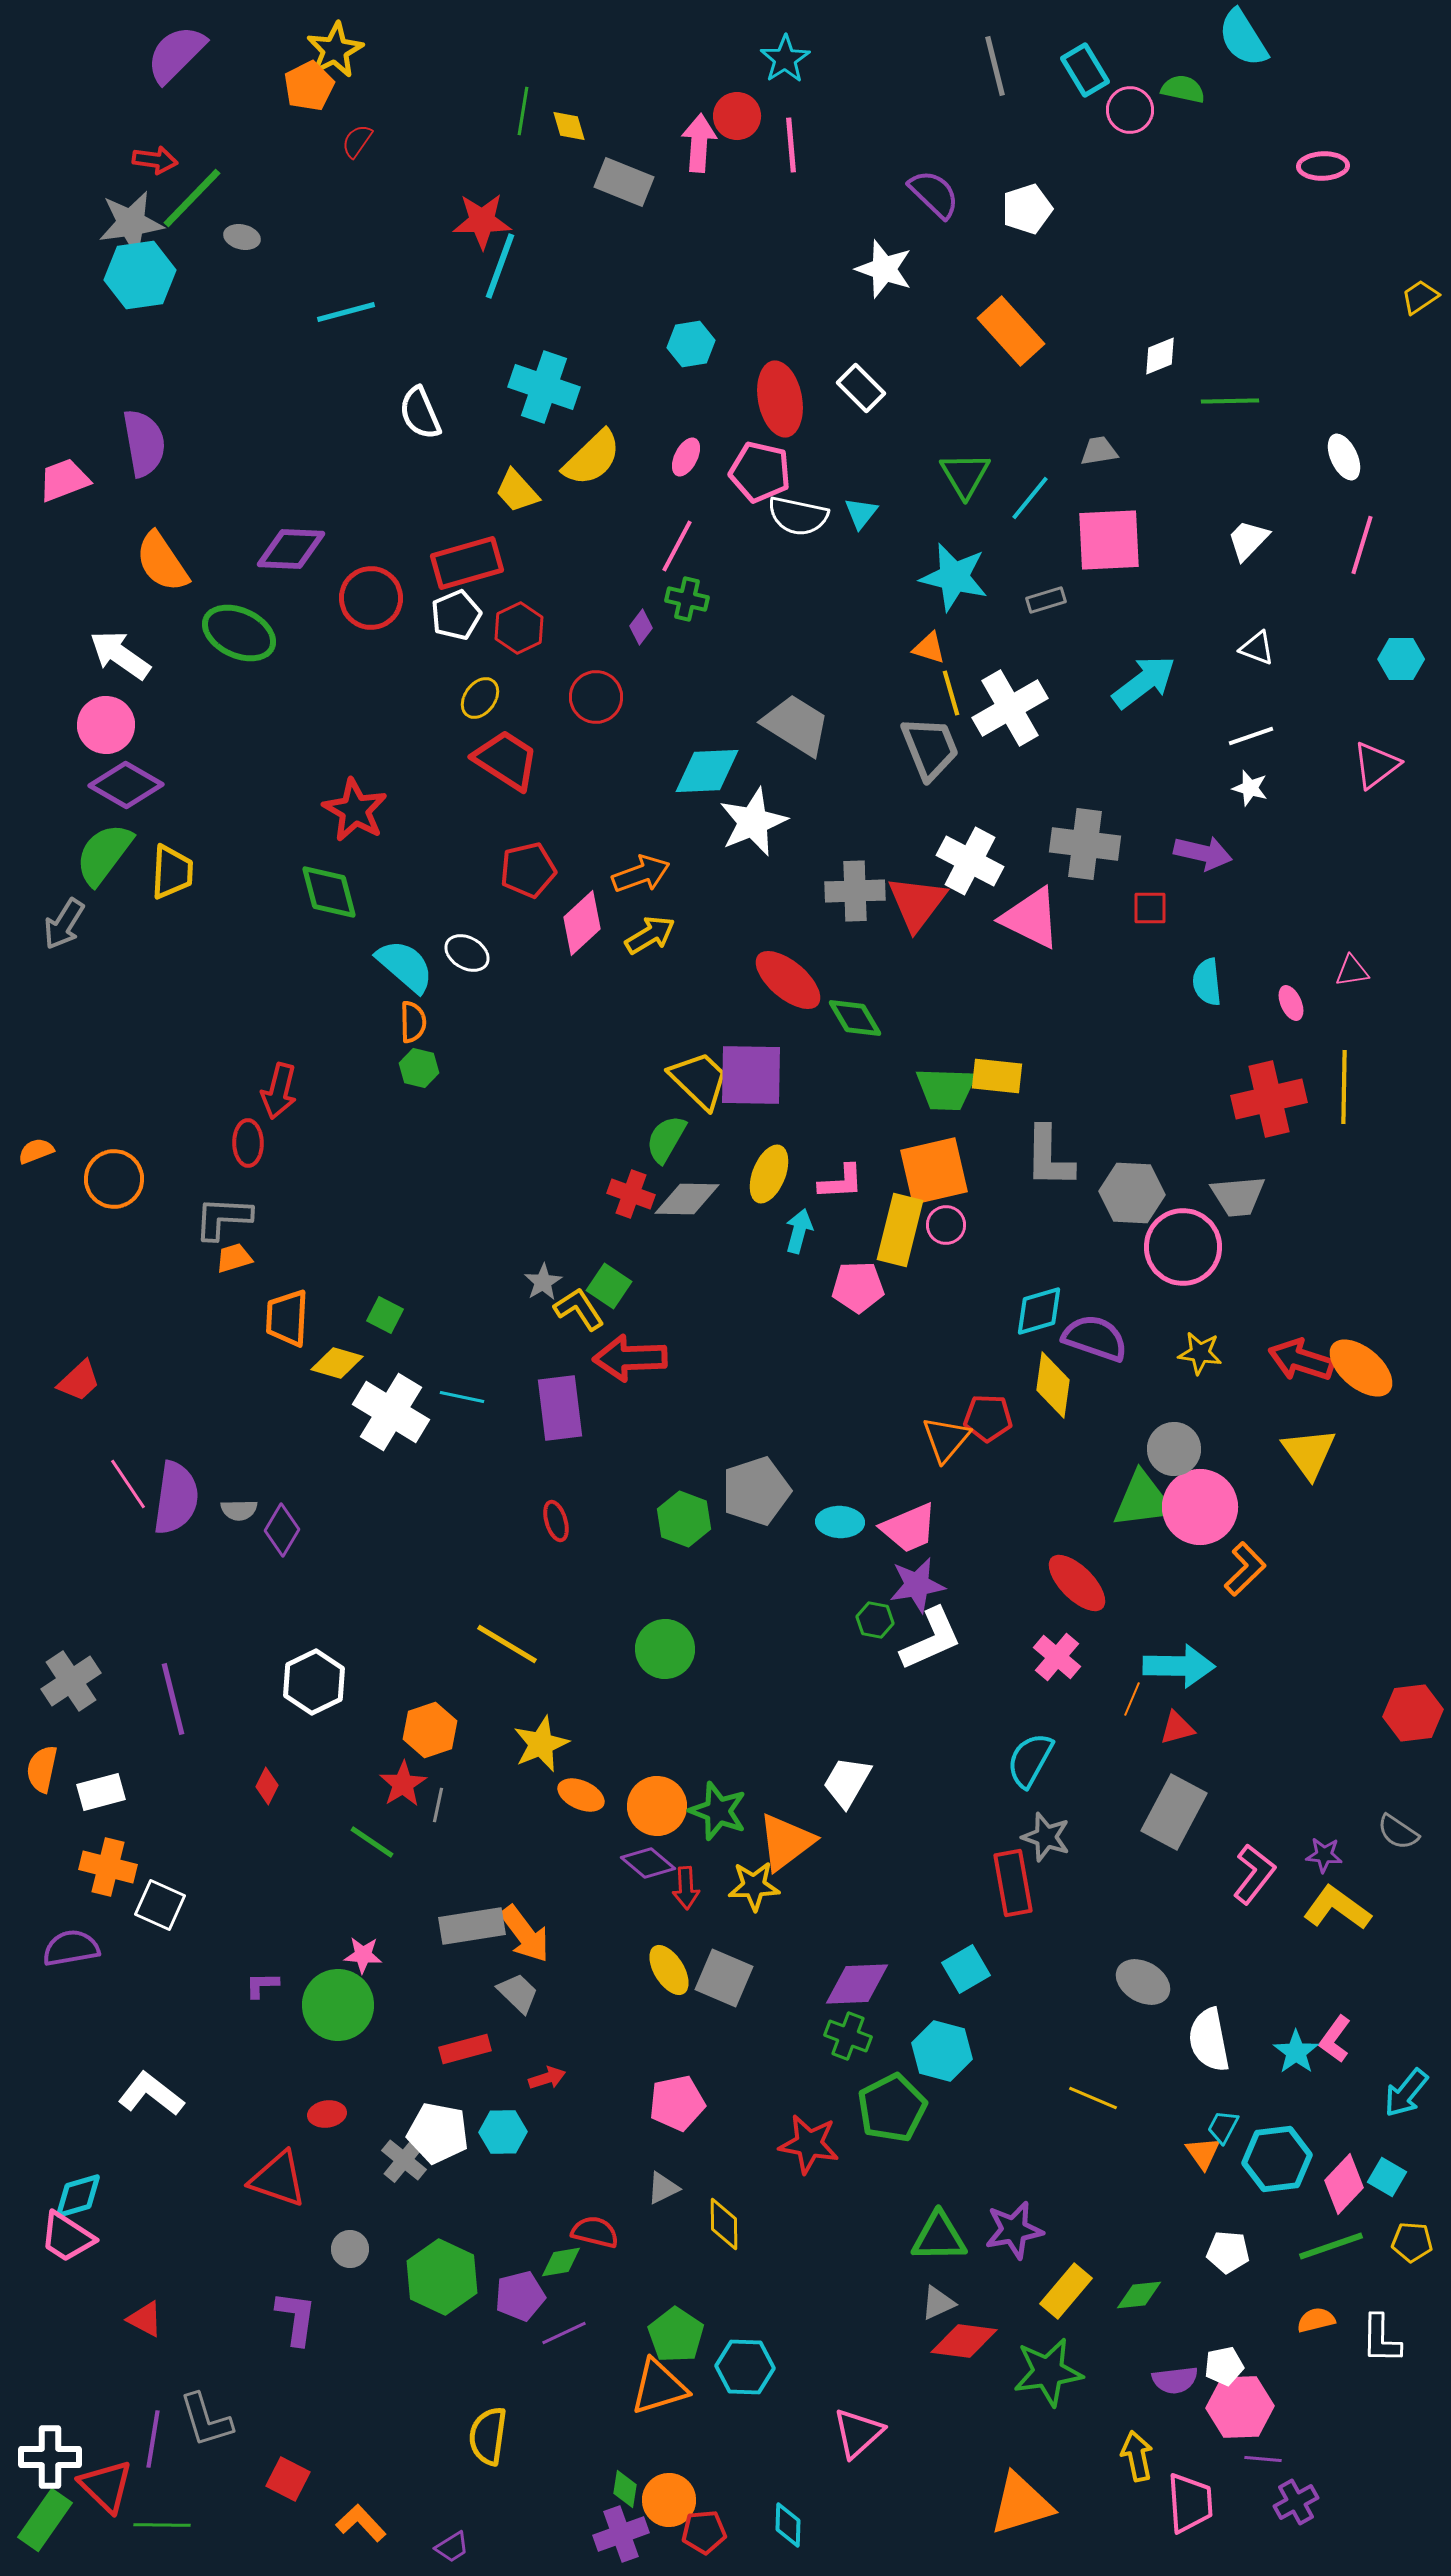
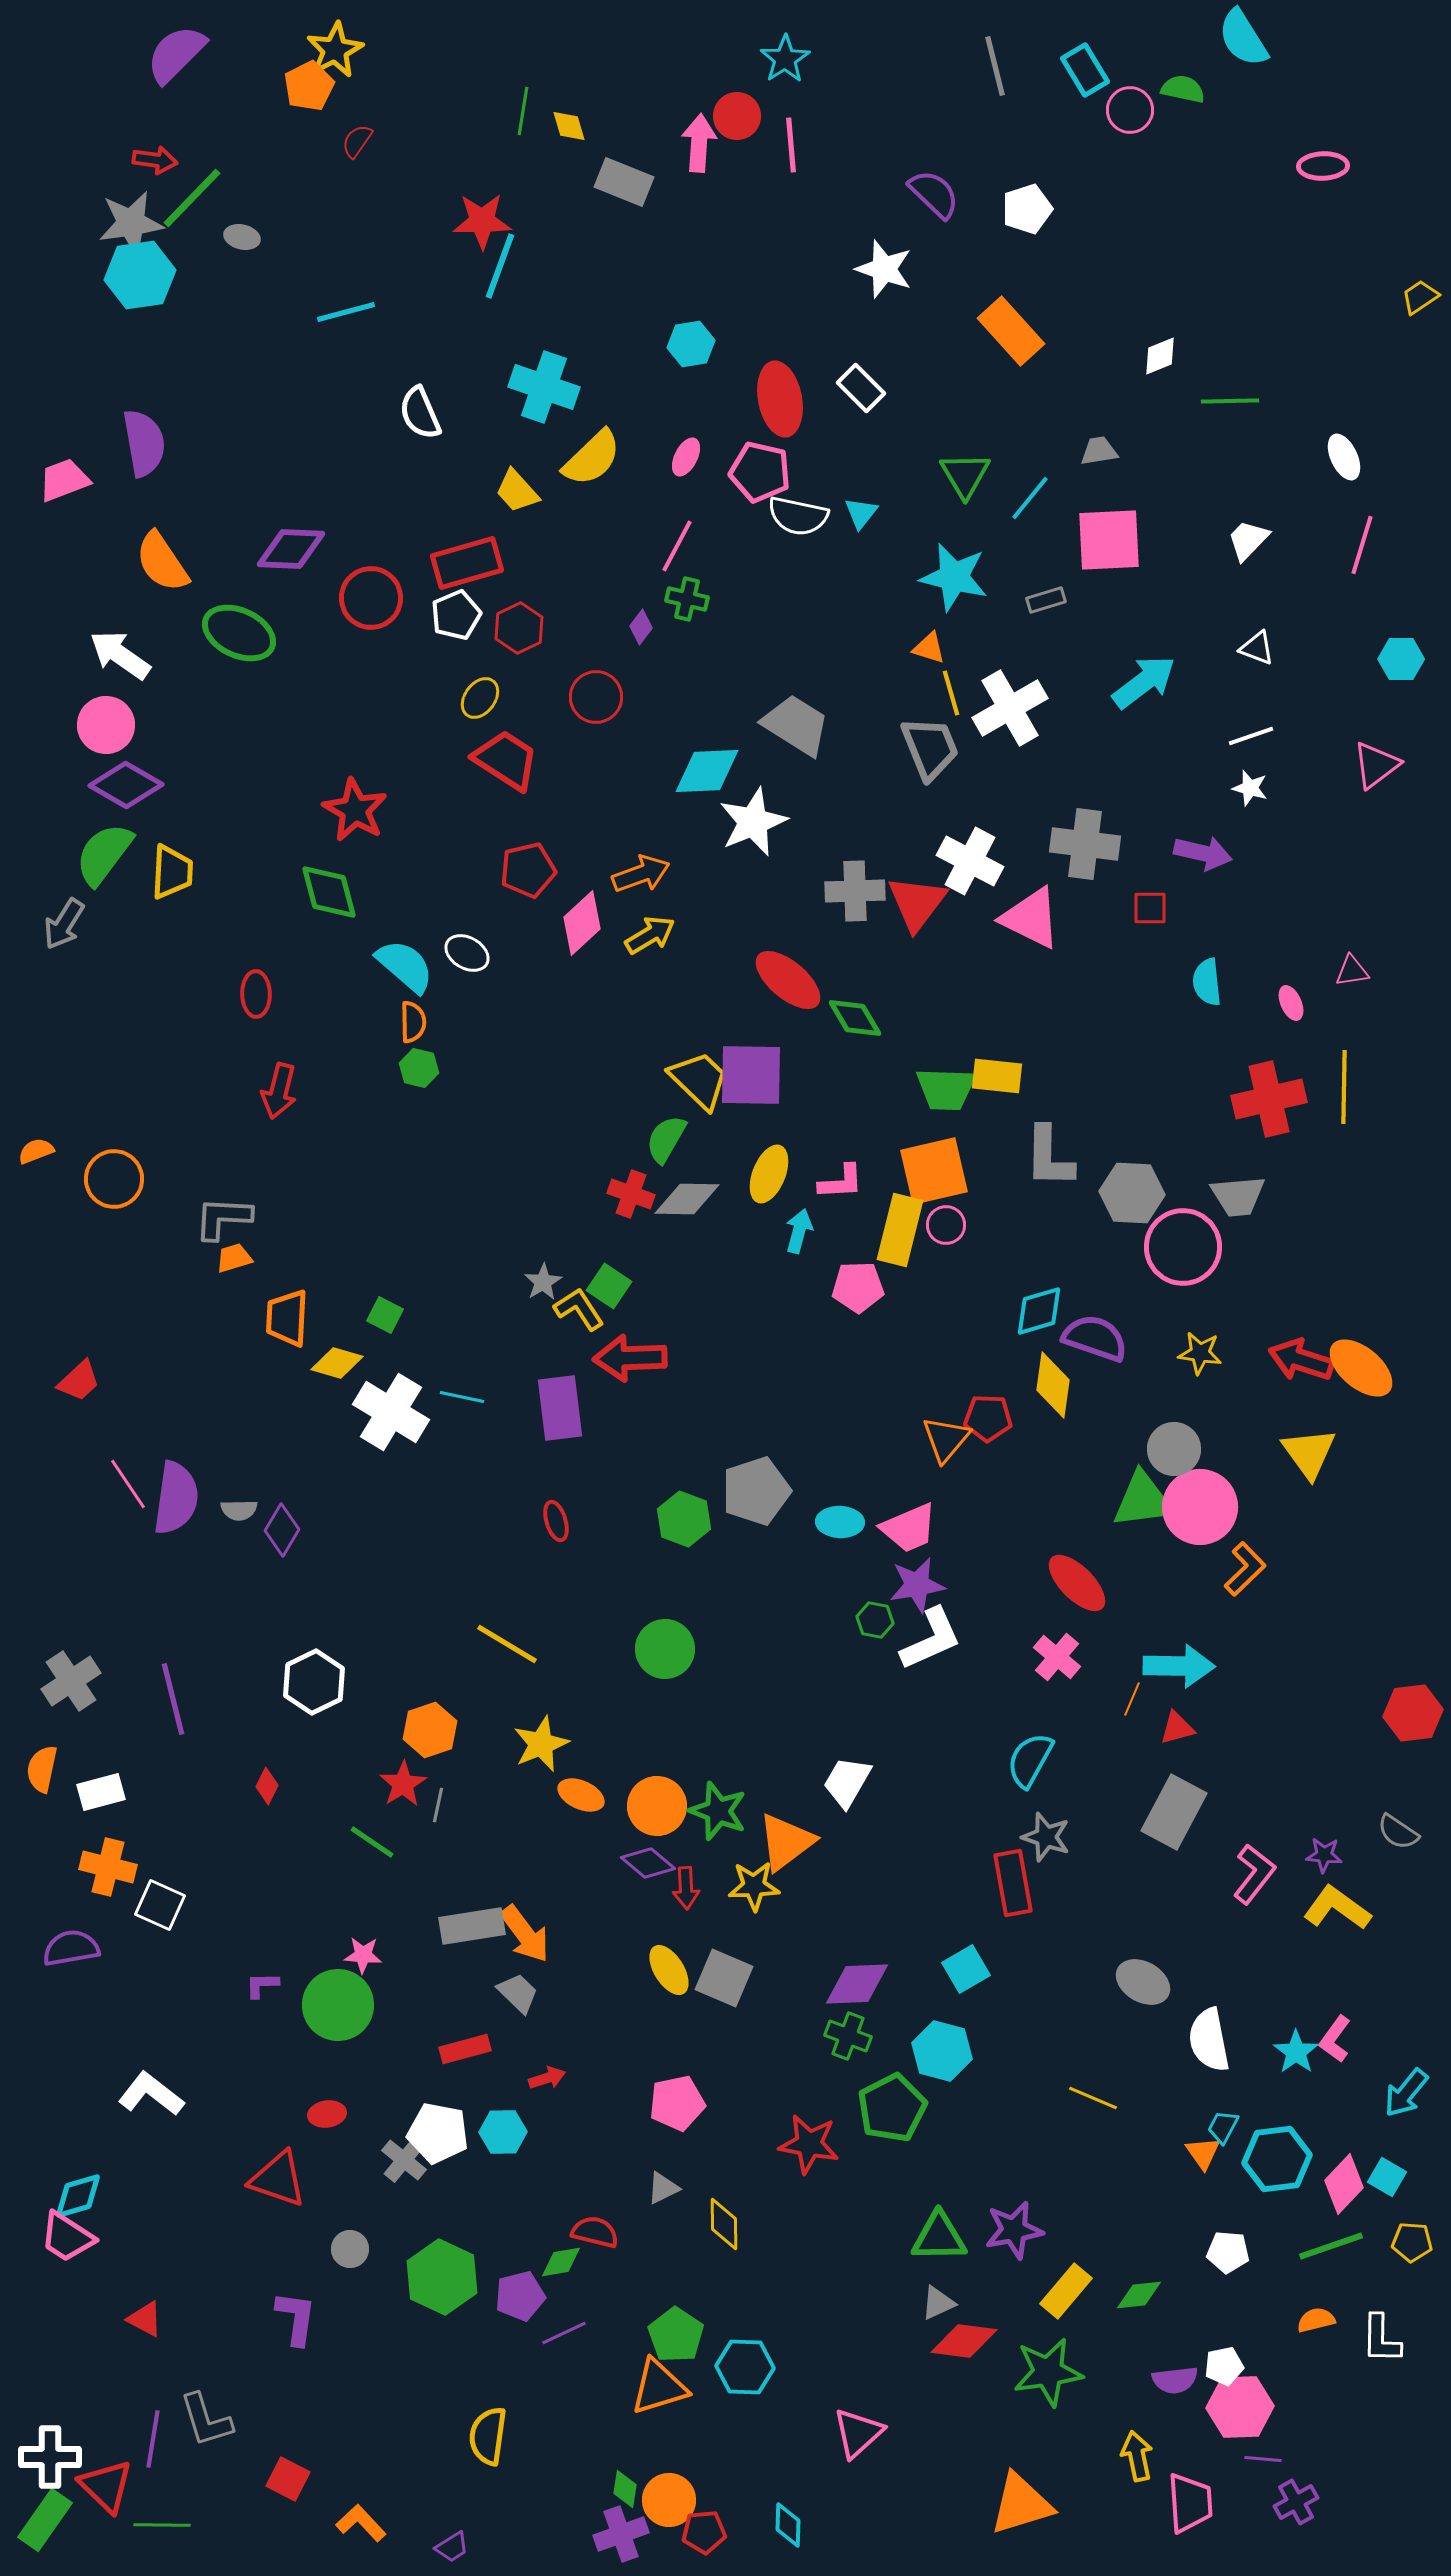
red ellipse at (248, 1143): moved 8 px right, 149 px up
